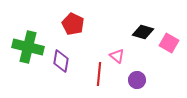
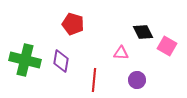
red pentagon: rotated 10 degrees counterclockwise
black diamond: rotated 45 degrees clockwise
pink square: moved 2 px left, 3 px down
green cross: moved 3 px left, 13 px down
pink triangle: moved 4 px right, 3 px up; rotated 35 degrees counterclockwise
red line: moved 5 px left, 6 px down
